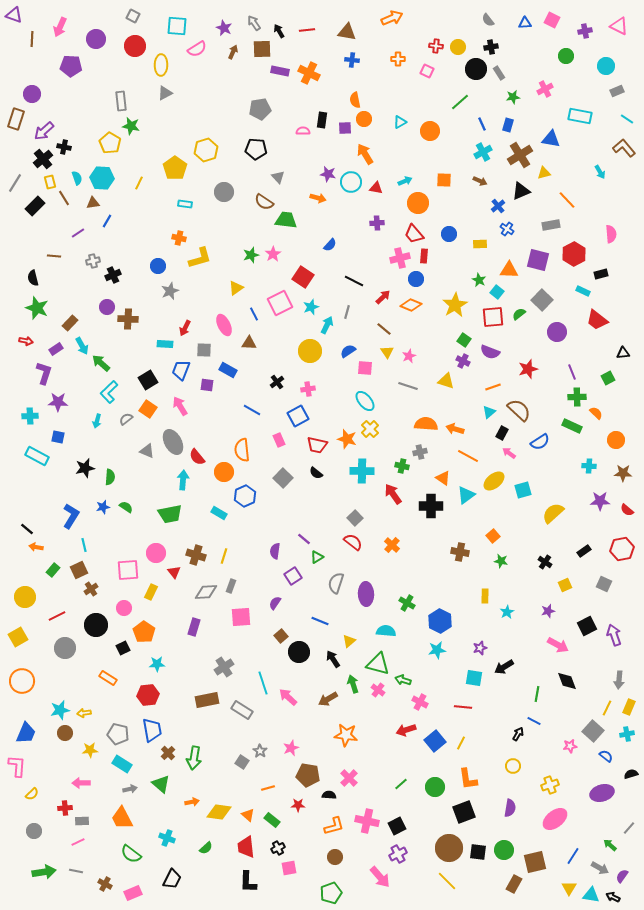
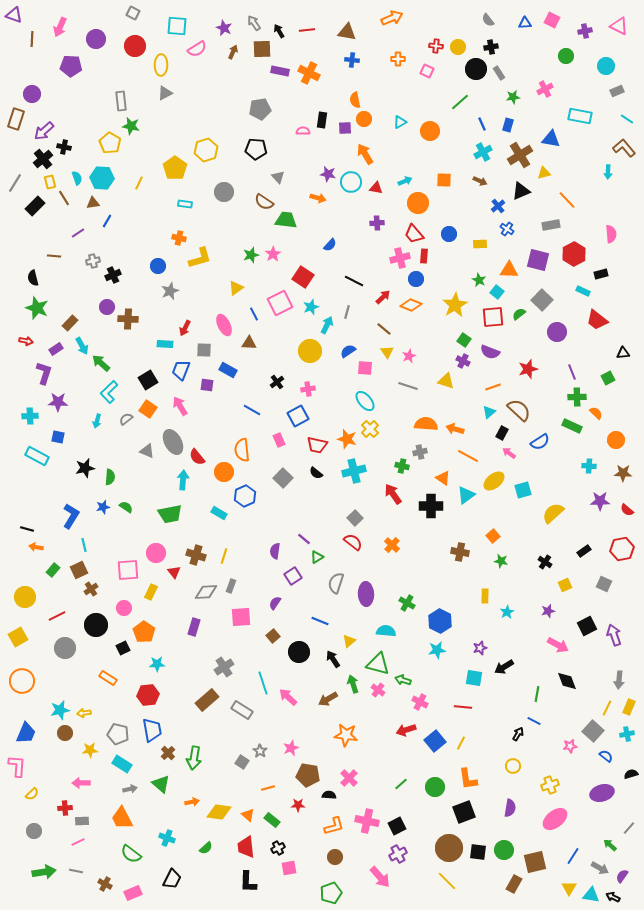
gray square at (133, 16): moved 3 px up
cyan arrow at (600, 172): moved 8 px right; rotated 32 degrees clockwise
cyan cross at (362, 471): moved 8 px left; rotated 15 degrees counterclockwise
black line at (27, 529): rotated 24 degrees counterclockwise
brown square at (281, 636): moved 8 px left
brown rectangle at (207, 700): rotated 30 degrees counterclockwise
